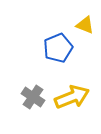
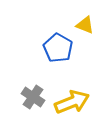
blue pentagon: rotated 20 degrees counterclockwise
yellow arrow: moved 5 px down
